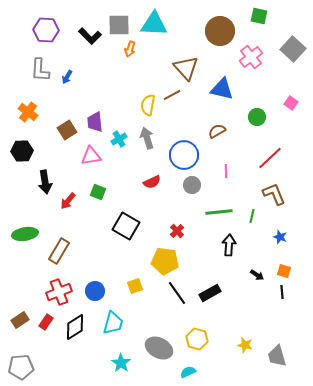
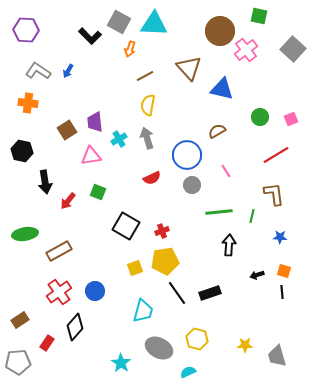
gray square at (119, 25): moved 3 px up; rotated 30 degrees clockwise
purple hexagon at (46, 30): moved 20 px left
pink cross at (251, 57): moved 5 px left, 7 px up
brown triangle at (186, 68): moved 3 px right
gray L-shape at (40, 70): moved 2 px left, 1 px down; rotated 120 degrees clockwise
blue arrow at (67, 77): moved 1 px right, 6 px up
brown line at (172, 95): moved 27 px left, 19 px up
pink square at (291, 103): moved 16 px down; rotated 32 degrees clockwise
orange cross at (28, 112): moved 9 px up; rotated 30 degrees counterclockwise
green circle at (257, 117): moved 3 px right
black hexagon at (22, 151): rotated 15 degrees clockwise
blue circle at (184, 155): moved 3 px right
red line at (270, 158): moved 6 px right, 3 px up; rotated 12 degrees clockwise
pink line at (226, 171): rotated 32 degrees counterclockwise
red semicircle at (152, 182): moved 4 px up
brown L-shape at (274, 194): rotated 15 degrees clockwise
red cross at (177, 231): moved 15 px left; rotated 24 degrees clockwise
blue star at (280, 237): rotated 16 degrees counterclockwise
brown rectangle at (59, 251): rotated 30 degrees clockwise
yellow pentagon at (165, 261): rotated 16 degrees counterclockwise
black arrow at (257, 275): rotated 128 degrees clockwise
yellow square at (135, 286): moved 18 px up
red cross at (59, 292): rotated 15 degrees counterclockwise
black rectangle at (210, 293): rotated 10 degrees clockwise
red rectangle at (46, 322): moved 1 px right, 21 px down
cyan trapezoid at (113, 323): moved 30 px right, 12 px up
black diamond at (75, 327): rotated 16 degrees counterclockwise
yellow star at (245, 345): rotated 14 degrees counterclockwise
gray pentagon at (21, 367): moved 3 px left, 5 px up
